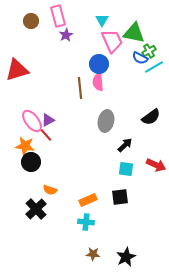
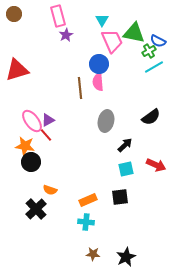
brown circle: moved 17 px left, 7 px up
blue semicircle: moved 18 px right, 17 px up
cyan square: rotated 21 degrees counterclockwise
